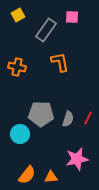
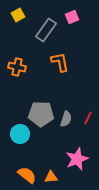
pink square: rotated 24 degrees counterclockwise
gray semicircle: moved 2 px left
pink star: rotated 10 degrees counterclockwise
orange semicircle: rotated 90 degrees counterclockwise
